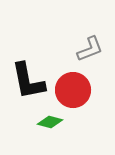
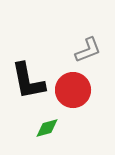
gray L-shape: moved 2 px left, 1 px down
green diamond: moved 3 px left, 6 px down; rotated 30 degrees counterclockwise
